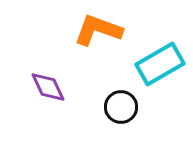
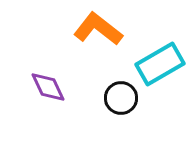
orange L-shape: moved 1 px up; rotated 18 degrees clockwise
black circle: moved 9 px up
